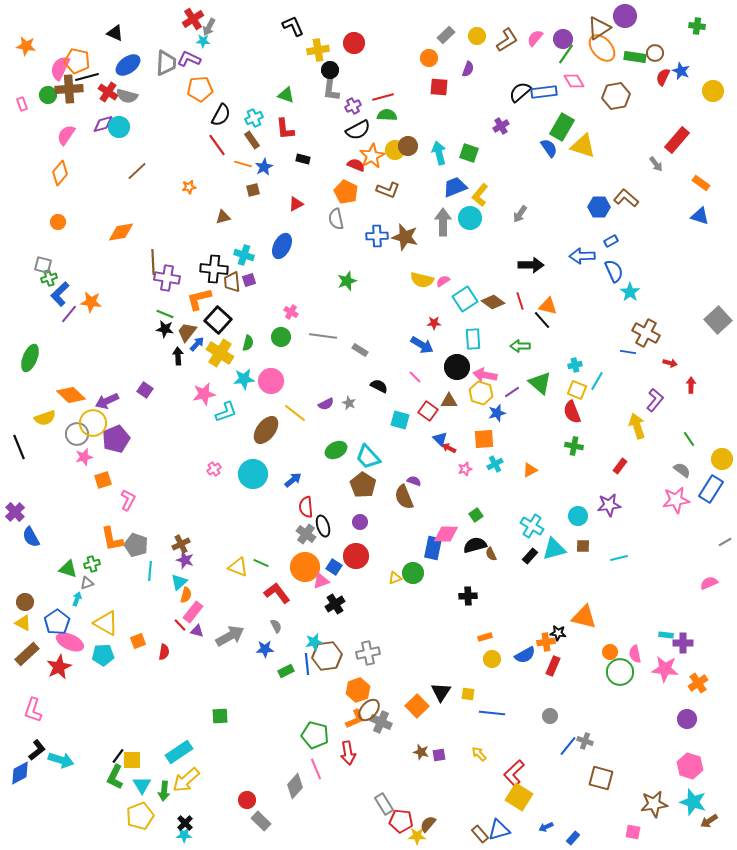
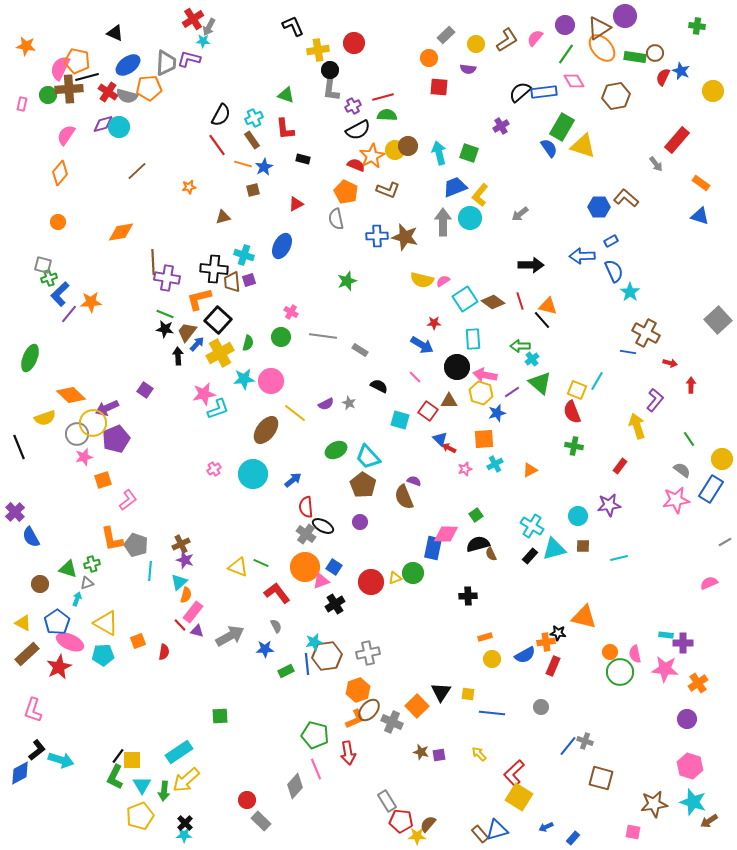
yellow circle at (477, 36): moved 1 px left, 8 px down
purple circle at (563, 39): moved 2 px right, 14 px up
purple L-shape at (189, 59): rotated 10 degrees counterclockwise
purple semicircle at (468, 69): rotated 77 degrees clockwise
orange pentagon at (200, 89): moved 51 px left, 1 px up
pink rectangle at (22, 104): rotated 32 degrees clockwise
gray arrow at (520, 214): rotated 18 degrees clockwise
orange star at (91, 302): rotated 10 degrees counterclockwise
yellow cross at (220, 353): rotated 28 degrees clockwise
cyan cross at (575, 365): moved 43 px left, 6 px up; rotated 24 degrees counterclockwise
purple arrow at (107, 401): moved 7 px down
cyan L-shape at (226, 412): moved 8 px left, 3 px up
pink L-shape at (128, 500): rotated 25 degrees clockwise
black ellipse at (323, 526): rotated 45 degrees counterclockwise
black semicircle at (475, 545): moved 3 px right, 1 px up
red circle at (356, 556): moved 15 px right, 26 px down
brown circle at (25, 602): moved 15 px right, 18 px up
gray circle at (550, 716): moved 9 px left, 9 px up
gray cross at (381, 722): moved 11 px right
gray rectangle at (384, 804): moved 3 px right, 3 px up
blue triangle at (499, 830): moved 2 px left
